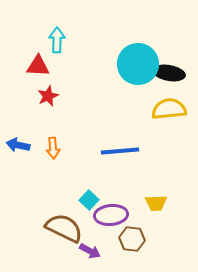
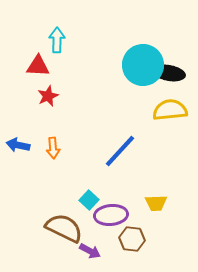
cyan circle: moved 5 px right, 1 px down
yellow semicircle: moved 1 px right, 1 px down
blue line: rotated 42 degrees counterclockwise
